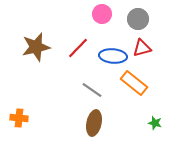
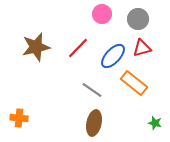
blue ellipse: rotated 52 degrees counterclockwise
